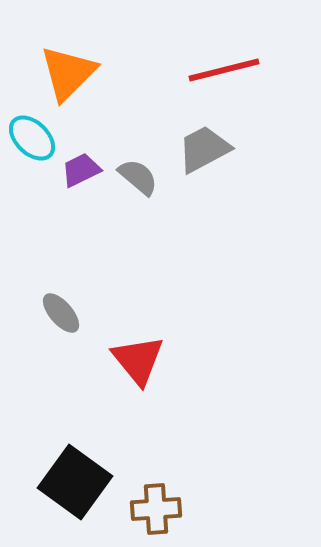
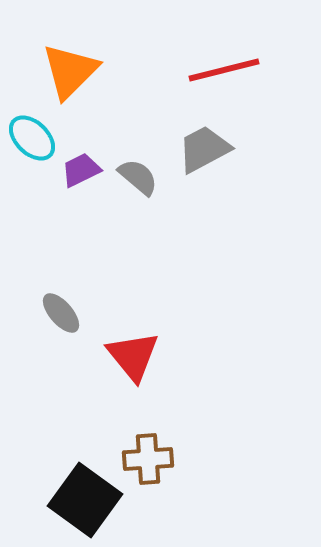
orange triangle: moved 2 px right, 2 px up
red triangle: moved 5 px left, 4 px up
black square: moved 10 px right, 18 px down
brown cross: moved 8 px left, 50 px up
